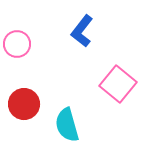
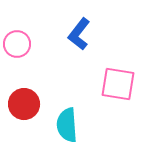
blue L-shape: moved 3 px left, 3 px down
pink square: rotated 30 degrees counterclockwise
cyan semicircle: rotated 12 degrees clockwise
